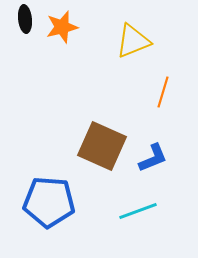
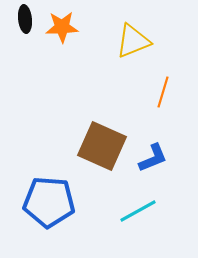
orange star: rotated 12 degrees clockwise
cyan line: rotated 9 degrees counterclockwise
